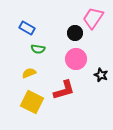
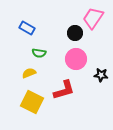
green semicircle: moved 1 px right, 4 px down
black star: rotated 16 degrees counterclockwise
